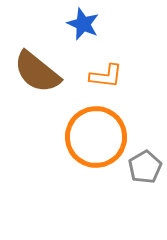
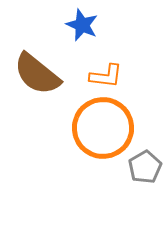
blue star: moved 1 px left, 1 px down
brown semicircle: moved 2 px down
orange circle: moved 7 px right, 9 px up
